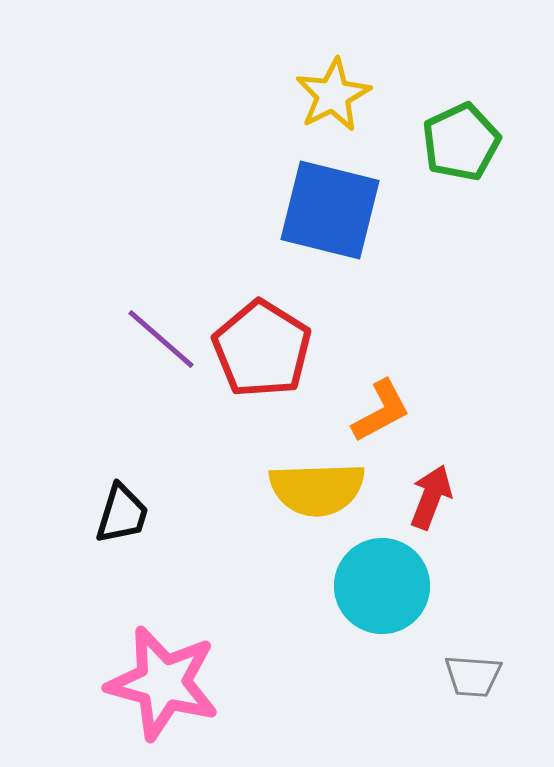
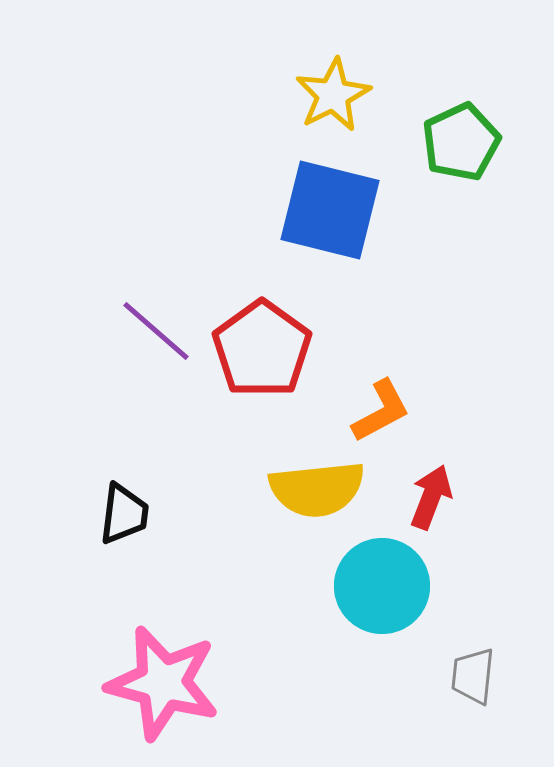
purple line: moved 5 px left, 8 px up
red pentagon: rotated 4 degrees clockwise
yellow semicircle: rotated 4 degrees counterclockwise
black trapezoid: moved 2 px right; rotated 10 degrees counterclockwise
gray trapezoid: rotated 92 degrees clockwise
